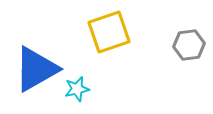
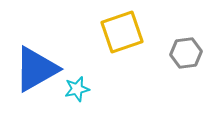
yellow square: moved 13 px right
gray hexagon: moved 3 px left, 8 px down
